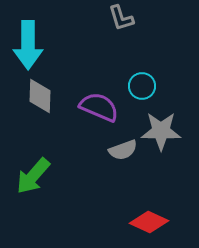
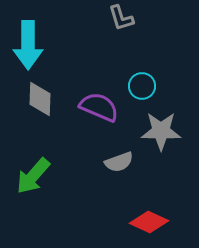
gray diamond: moved 3 px down
gray semicircle: moved 4 px left, 12 px down
